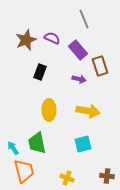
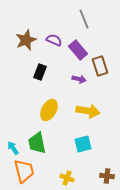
purple semicircle: moved 2 px right, 2 px down
yellow ellipse: rotated 30 degrees clockwise
